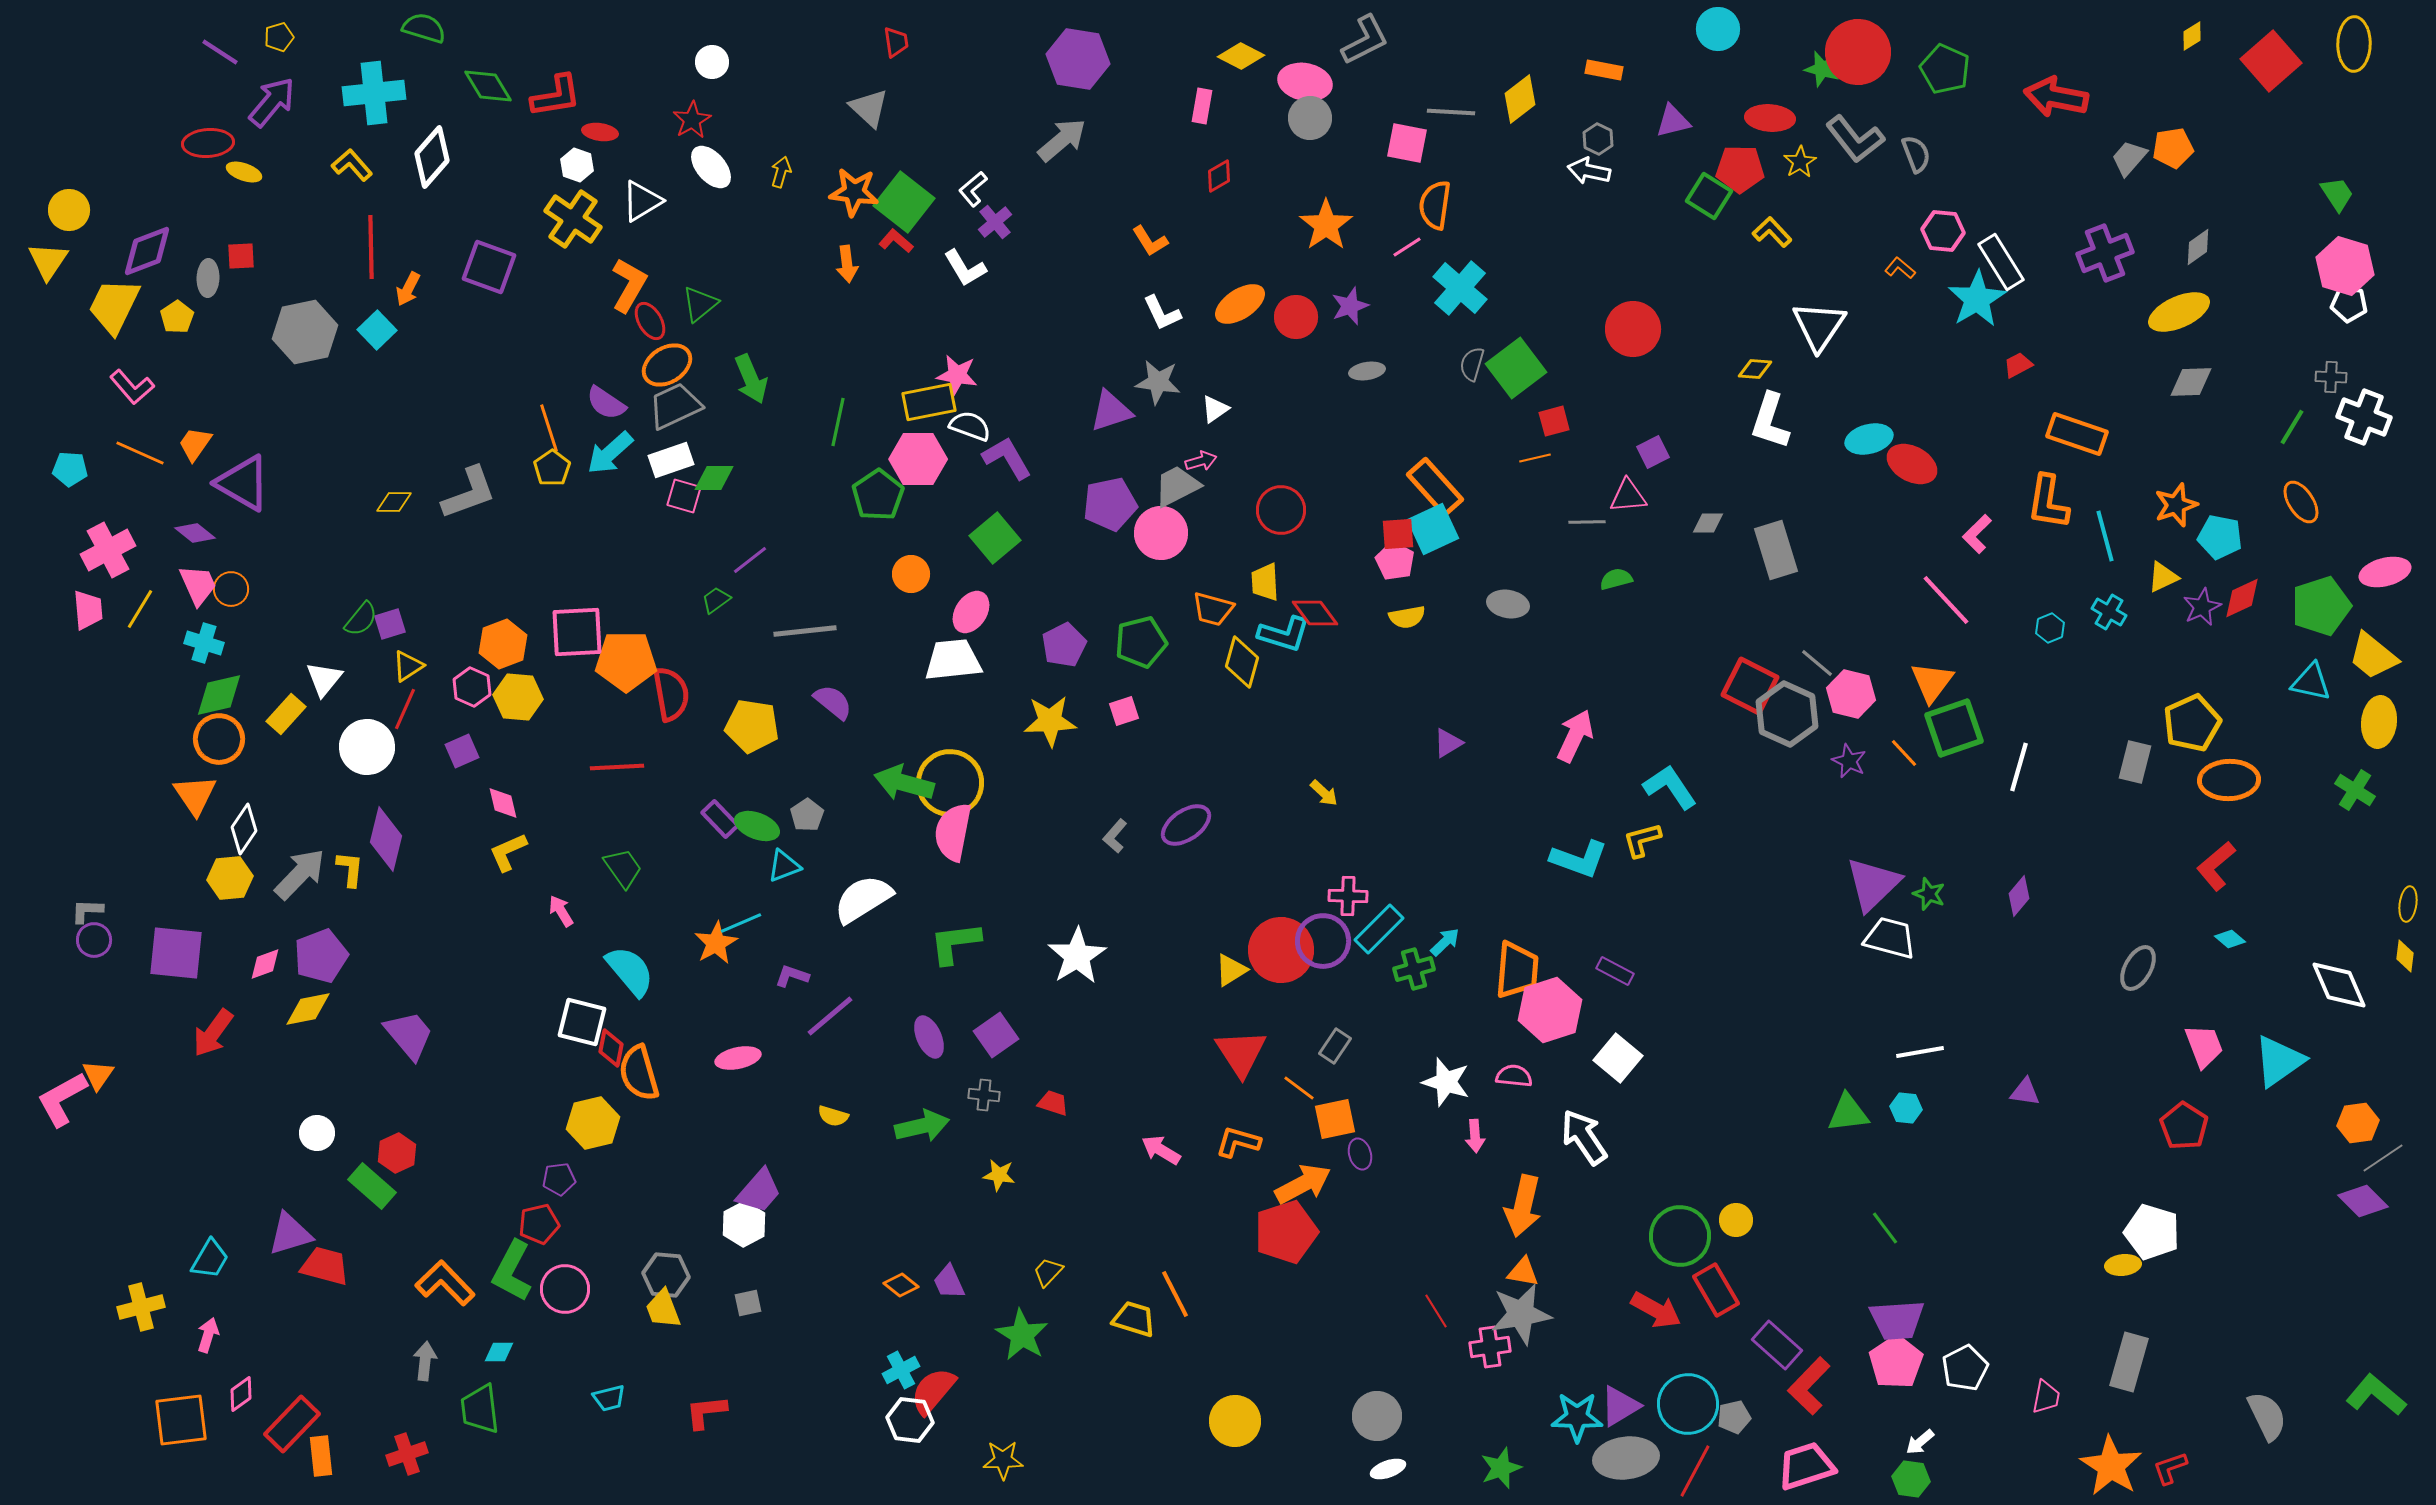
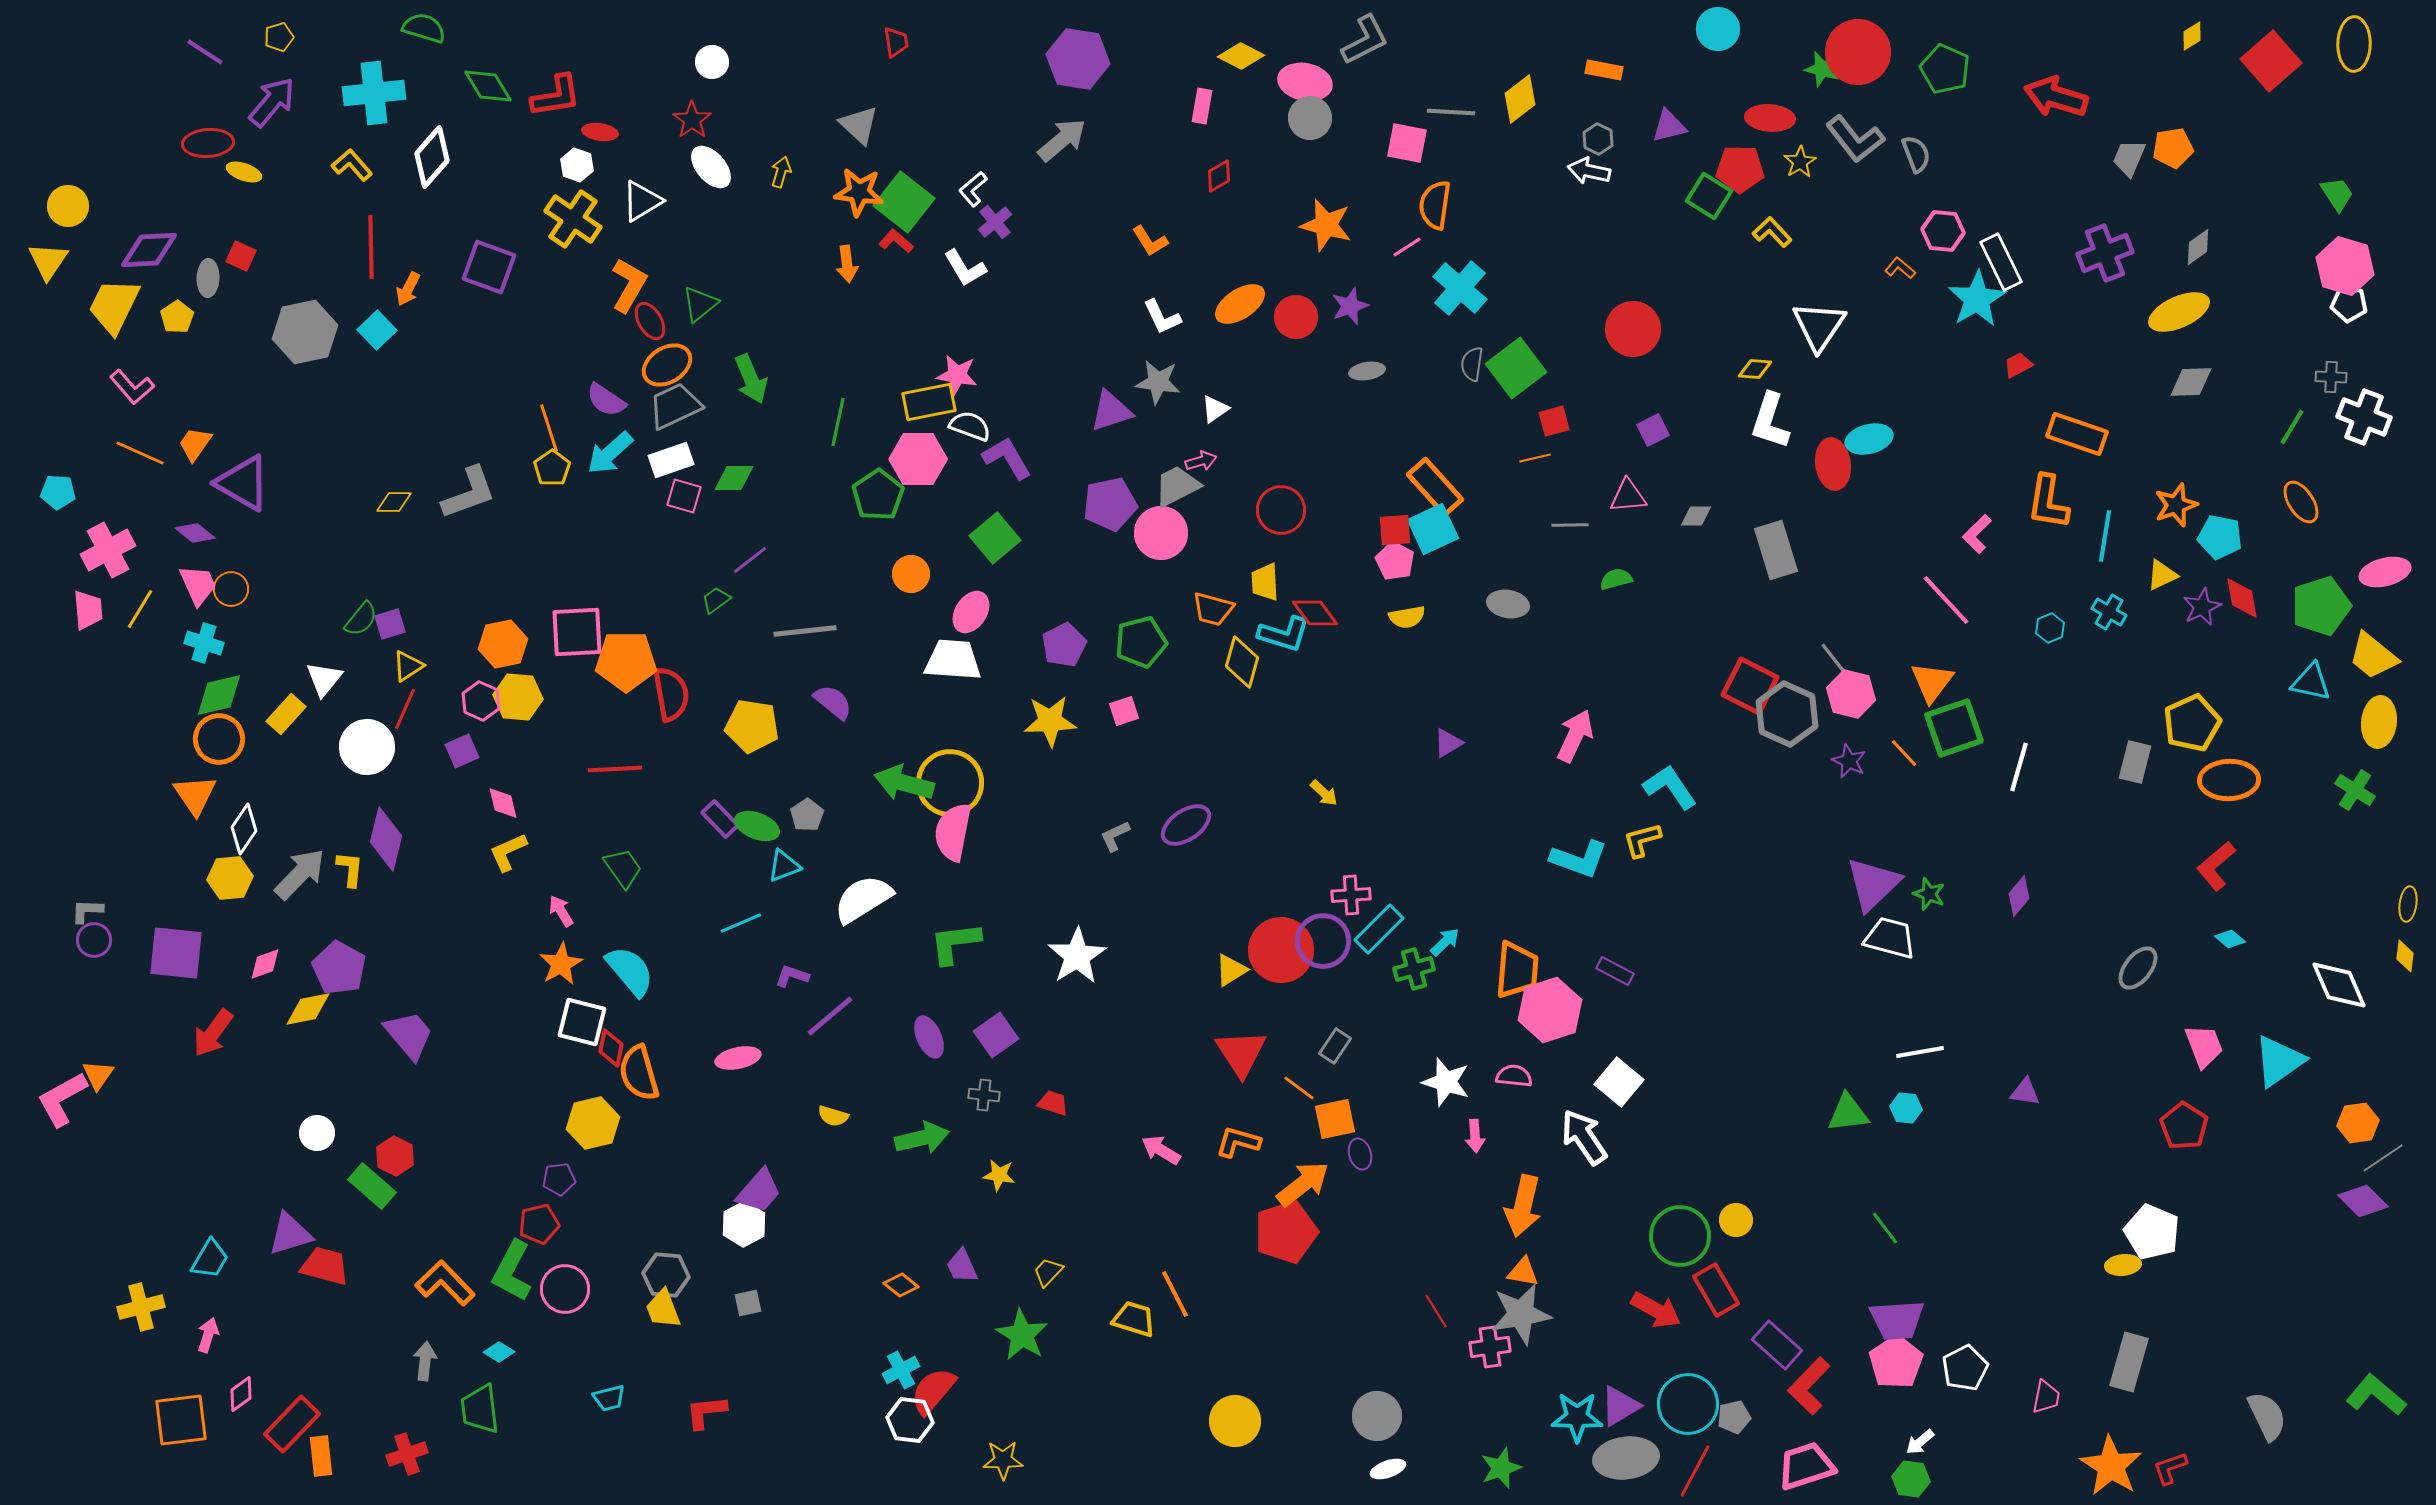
purple line at (220, 52): moved 15 px left
red arrow at (2056, 97): rotated 6 degrees clockwise
gray triangle at (869, 108): moved 10 px left, 17 px down
red star at (692, 120): rotated 6 degrees counterclockwise
purple triangle at (1673, 121): moved 4 px left, 5 px down
gray trapezoid at (2129, 158): rotated 18 degrees counterclockwise
orange star at (854, 192): moved 5 px right
yellow circle at (69, 210): moved 1 px left, 4 px up
orange star at (1326, 225): rotated 22 degrees counterclockwise
purple diamond at (147, 251): moved 2 px right, 1 px up; rotated 18 degrees clockwise
red square at (241, 256): rotated 28 degrees clockwise
white rectangle at (2001, 262): rotated 6 degrees clockwise
white L-shape at (1162, 313): moved 4 px down
gray semicircle at (1472, 364): rotated 8 degrees counterclockwise
purple semicircle at (606, 403): moved 3 px up
purple square at (1653, 452): moved 22 px up
red ellipse at (1912, 464): moved 79 px left; rotated 54 degrees clockwise
cyan pentagon at (70, 469): moved 12 px left, 23 px down
green diamond at (714, 478): moved 20 px right
gray line at (1587, 522): moved 17 px left, 3 px down
gray diamond at (1708, 523): moved 12 px left, 7 px up
red square at (1398, 534): moved 3 px left, 4 px up
cyan line at (2105, 536): rotated 24 degrees clockwise
yellow triangle at (2163, 577): moved 1 px left, 2 px up
red diamond at (2242, 598): rotated 75 degrees counterclockwise
orange hexagon at (503, 644): rotated 9 degrees clockwise
white trapezoid at (953, 660): rotated 10 degrees clockwise
gray line at (1817, 663): moved 17 px right, 4 px up; rotated 12 degrees clockwise
pink hexagon at (472, 687): moved 9 px right, 14 px down
red line at (617, 767): moved 2 px left, 2 px down
gray L-shape at (1115, 836): rotated 24 degrees clockwise
pink cross at (1348, 896): moved 3 px right, 1 px up; rotated 6 degrees counterclockwise
orange star at (716, 943): moved 155 px left, 21 px down
purple pentagon at (321, 956): moved 18 px right, 12 px down; rotated 22 degrees counterclockwise
gray ellipse at (2138, 968): rotated 9 degrees clockwise
white square at (1618, 1058): moved 1 px right, 24 px down
green arrow at (922, 1126): moved 12 px down
red hexagon at (397, 1153): moved 2 px left, 3 px down; rotated 9 degrees counterclockwise
orange arrow at (1303, 1184): rotated 10 degrees counterclockwise
white pentagon at (2152, 1232): rotated 6 degrees clockwise
purple trapezoid at (949, 1282): moved 13 px right, 16 px up
cyan diamond at (499, 1352): rotated 32 degrees clockwise
